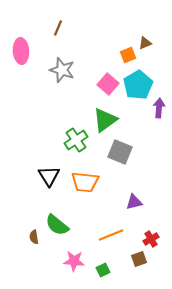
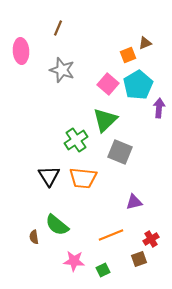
green triangle: rotated 8 degrees counterclockwise
orange trapezoid: moved 2 px left, 4 px up
